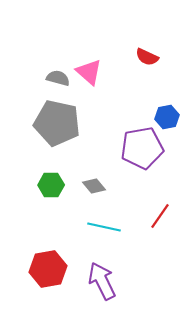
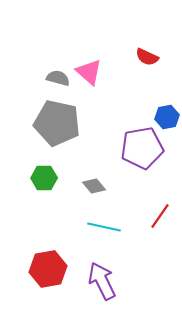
green hexagon: moved 7 px left, 7 px up
